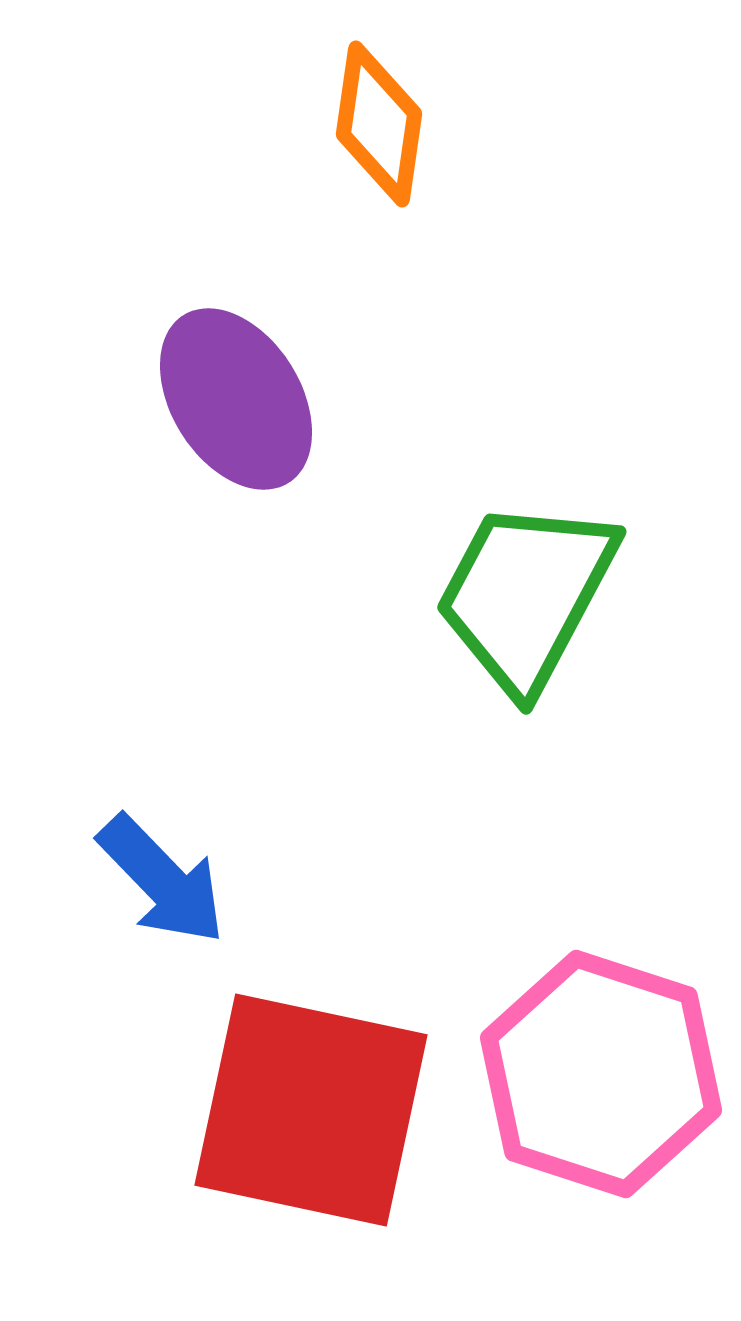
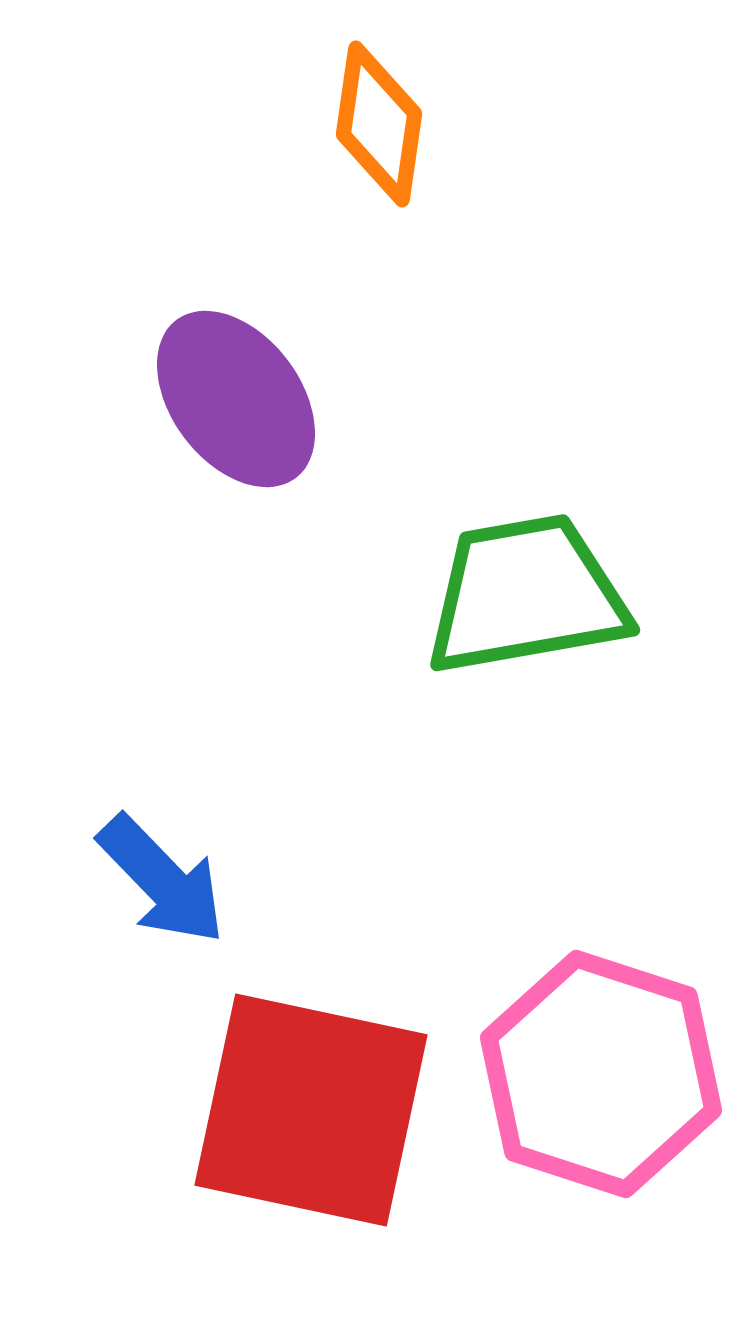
purple ellipse: rotated 5 degrees counterclockwise
green trapezoid: rotated 52 degrees clockwise
